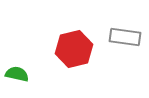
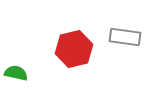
green semicircle: moved 1 px left, 1 px up
